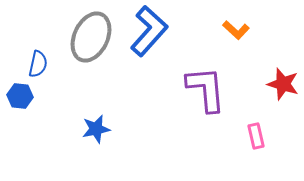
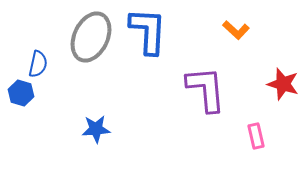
blue L-shape: moved 1 px left; rotated 39 degrees counterclockwise
blue hexagon: moved 1 px right, 3 px up; rotated 10 degrees clockwise
blue star: rotated 8 degrees clockwise
